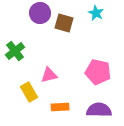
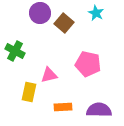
brown square: rotated 24 degrees clockwise
green cross: rotated 24 degrees counterclockwise
pink pentagon: moved 10 px left, 8 px up
yellow rectangle: rotated 42 degrees clockwise
orange rectangle: moved 3 px right
